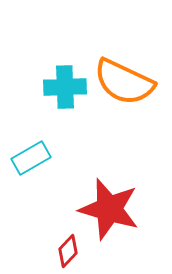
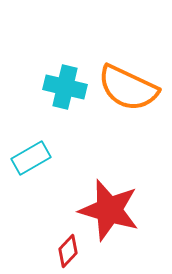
orange semicircle: moved 4 px right, 6 px down
cyan cross: rotated 15 degrees clockwise
red star: moved 1 px down
